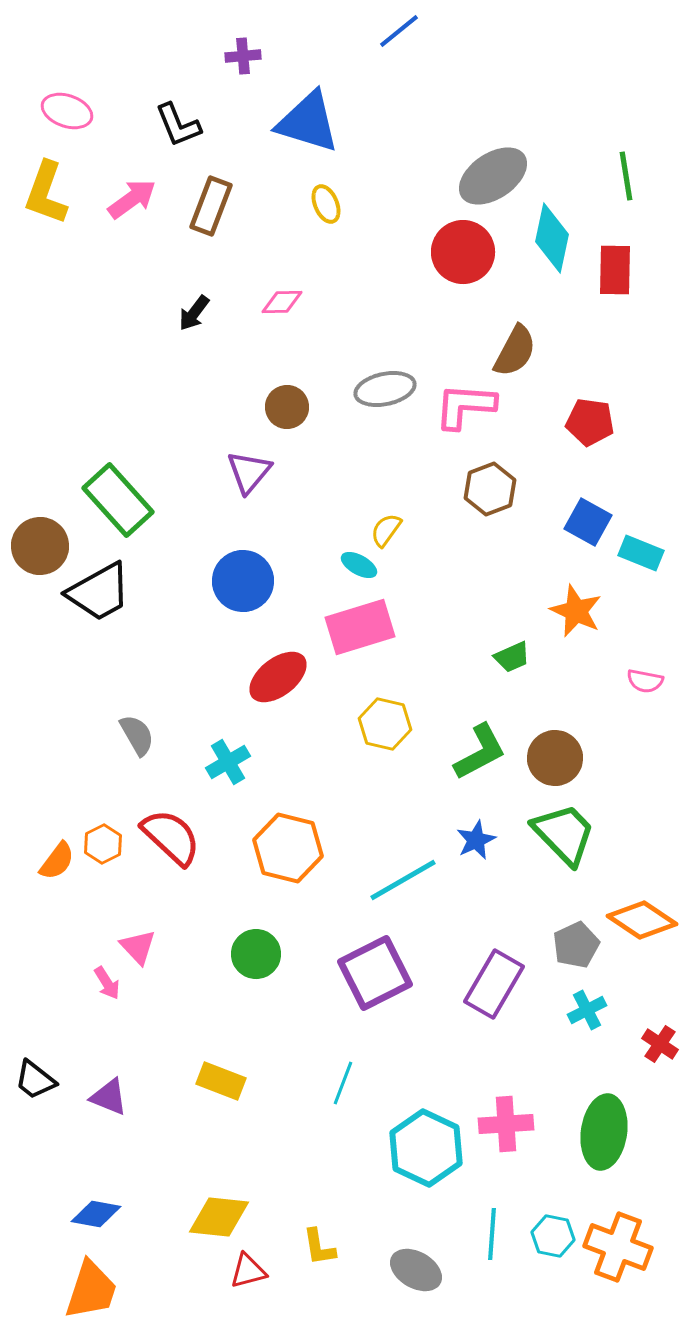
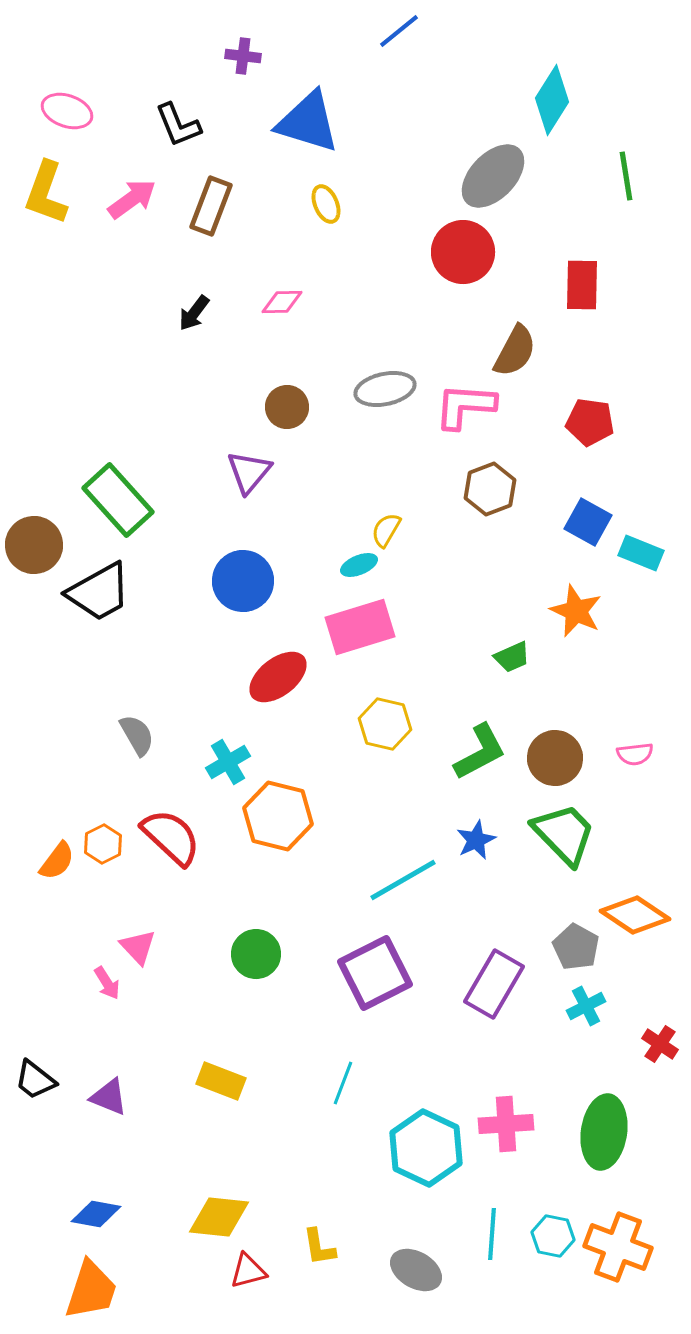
purple cross at (243, 56): rotated 12 degrees clockwise
gray ellipse at (493, 176): rotated 12 degrees counterclockwise
cyan diamond at (552, 238): moved 138 px up; rotated 20 degrees clockwise
red rectangle at (615, 270): moved 33 px left, 15 px down
yellow semicircle at (386, 530): rotated 6 degrees counterclockwise
brown circle at (40, 546): moved 6 px left, 1 px up
cyan ellipse at (359, 565): rotated 51 degrees counterclockwise
pink semicircle at (645, 681): moved 10 px left, 73 px down; rotated 18 degrees counterclockwise
orange hexagon at (288, 848): moved 10 px left, 32 px up
orange diamond at (642, 920): moved 7 px left, 5 px up
gray pentagon at (576, 945): moved 2 px down; rotated 18 degrees counterclockwise
cyan cross at (587, 1010): moved 1 px left, 4 px up
